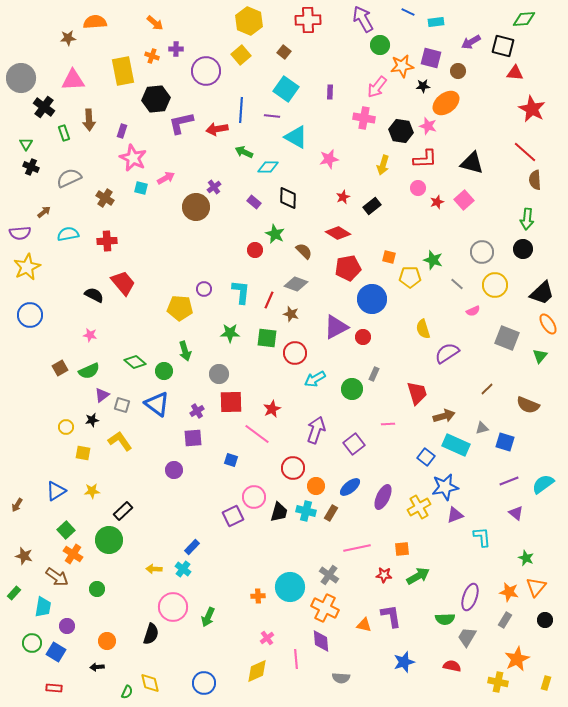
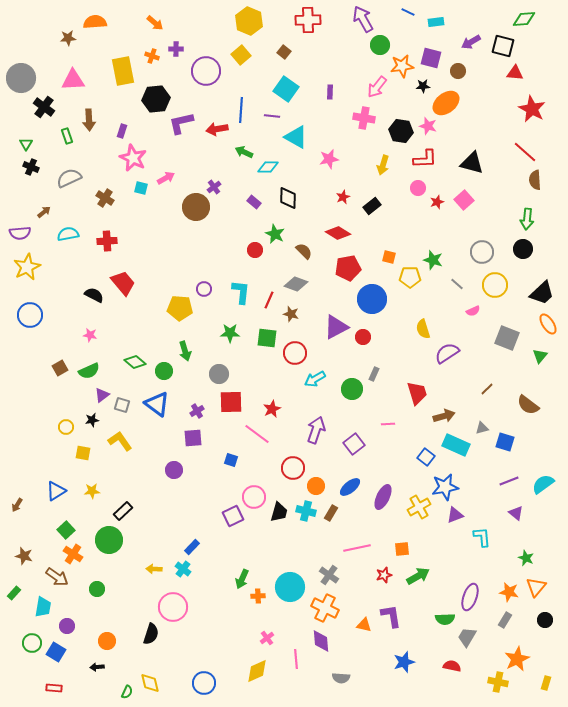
green rectangle at (64, 133): moved 3 px right, 3 px down
brown semicircle at (528, 405): rotated 15 degrees clockwise
red star at (384, 575): rotated 21 degrees counterclockwise
green arrow at (208, 617): moved 34 px right, 38 px up
